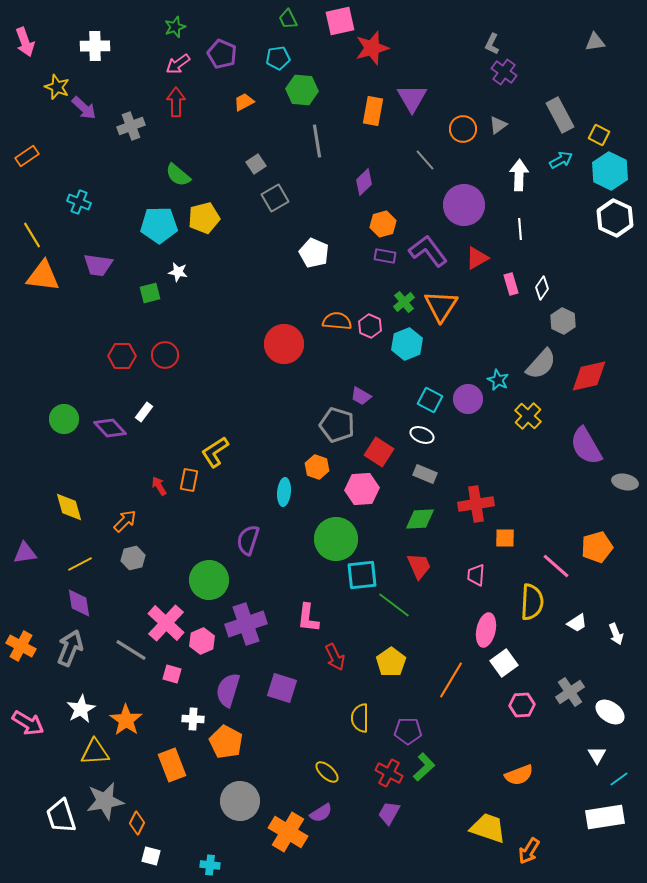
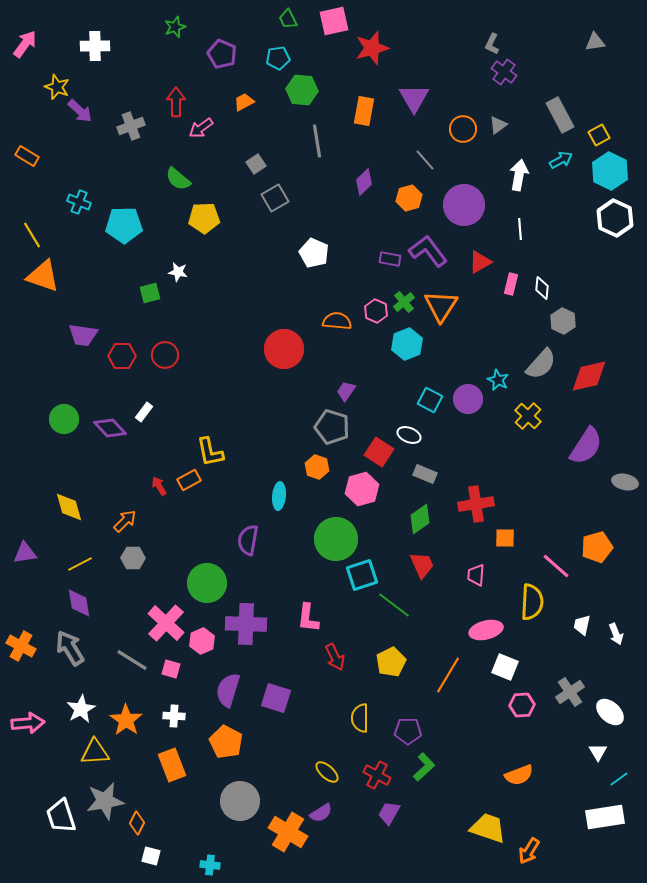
pink square at (340, 21): moved 6 px left
pink arrow at (25, 42): moved 2 px down; rotated 124 degrees counterclockwise
pink arrow at (178, 64): moved 23 px right, 64 px down
purple triangle at (412, 98): moved 2 px right
purple arrow at (84, 108): moved 4 px left, 3 px down
orange rectangle at (373, 111): moved 9 px left
yellow square at (599, 135): rotated 35 degrees clockwise
orange rectangle at (27, 156): rotated 65 degrees clockwise
green semicircle at (178, 175): moved 4 px down
white arrow at (519, 175): rotated 8 degrees clockwise
yellow pentagon at (204, 218): rotated 12 degrees clockwise
orange hexagon at (383, 224): moved 26 px right, 26 px up
cyan pentagon at (159, 225): moved 35 px left
purple rectangle at (385, 256): moved 5 px right, 3 px down
red triangle at (477, 258): moved 3 px right, 4 px down
purple trapezoid at (98, 265): moved 15 px left, 70 px down
orange triangle at (43, 276): rotated 12 degrees clockwise
pink rectangle at (511, 284): rotated 30 degrees clockwise
white diamond at (542, 288): rotated 30 degrees counterclockwise
pink hexagon at (370, 326): moved 6 px right, 15 px up
red circle at (284, 344): moved 5 px down
purple trapezoid at (361, 396): moved 15 px left, 5 px up; rotated 95 degrees clockwise
gray pentagon at (337, 425): moved 5 px left, 2 px down
white ellipse at (422, 435): moved 13 px left
purple semicircle at (586, 446): rotated 117 degrees counterclockwise
yellow L-shape at (215, 452): moved 5 px left; rotated 68 degrees counterclockwise
orange rectangle at (189, 480): rotated 50 degrees clockwise
pink hexagon at (362, 489): rotated 12 degrees counterclockwise
cyan ellipse at (284, 492): moved 5 px left, 4 px down
green diamond at (420, 519): rotated 32 degrees counterclockwise
purple semicircle at (248, 540): rotated 8 degrees counterclockwise
gray hexagon at (133, 558): rotated 15 degrees clockwise
red trapezoid at (419, 566): moved 3 px right, 1 px up
cyan square at (362, 575): rotated 12 degrees counterclockwise
green circle at (209, 580): moved 2 px left, 3 px down
white trapezoid at (577, 623): moved 5 px right, 2 px down; rotated 135 degrees clockwise
purple cross at (246, 624): rotated 21 degrees clockwise
pink ellipse at (486, 630): rotated 64 degrees clockwise
gray arrow at (70, 648): rotated 54 degrees counterclockwise
gray line at (131, 650): moved 1 px right, 10 px down
yellow pentagon at (391, 662): rotated 8 degrees clockwise
white square at (504, 663): moved 1 px right, 4 px down; rotated 32 degrees counterclockwise
pink square at (172, 674): moved 1 px left, 5 px up
orange line at (451, 680): moved 3 px left, 5 px up
purple square at (282, 688): moved 6 px left, 10 px down
white ellipse at (610, 712): rotated 8 degrees clockwise
white cross at (193, 719): moved 19 px left, 3 px up
pink arrow at (28, 723): rotated 36 degrees counterclockwise
white triangle at (597, 755): moved 1 px right, 3 px up
red cross at (389, 773): moved 12 px left, 2 px down
